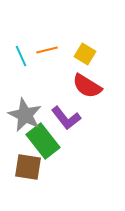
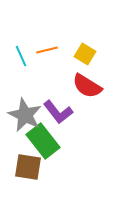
purple L-shape: moved 8 px left, 6 px up
